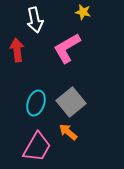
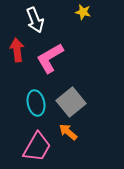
white arrow: rotated 10 degrees counterclockwise
pink L-shape: moved 17 px left, 10 px down
cyan ellipse: rotated 30 degrees counterclockwise
